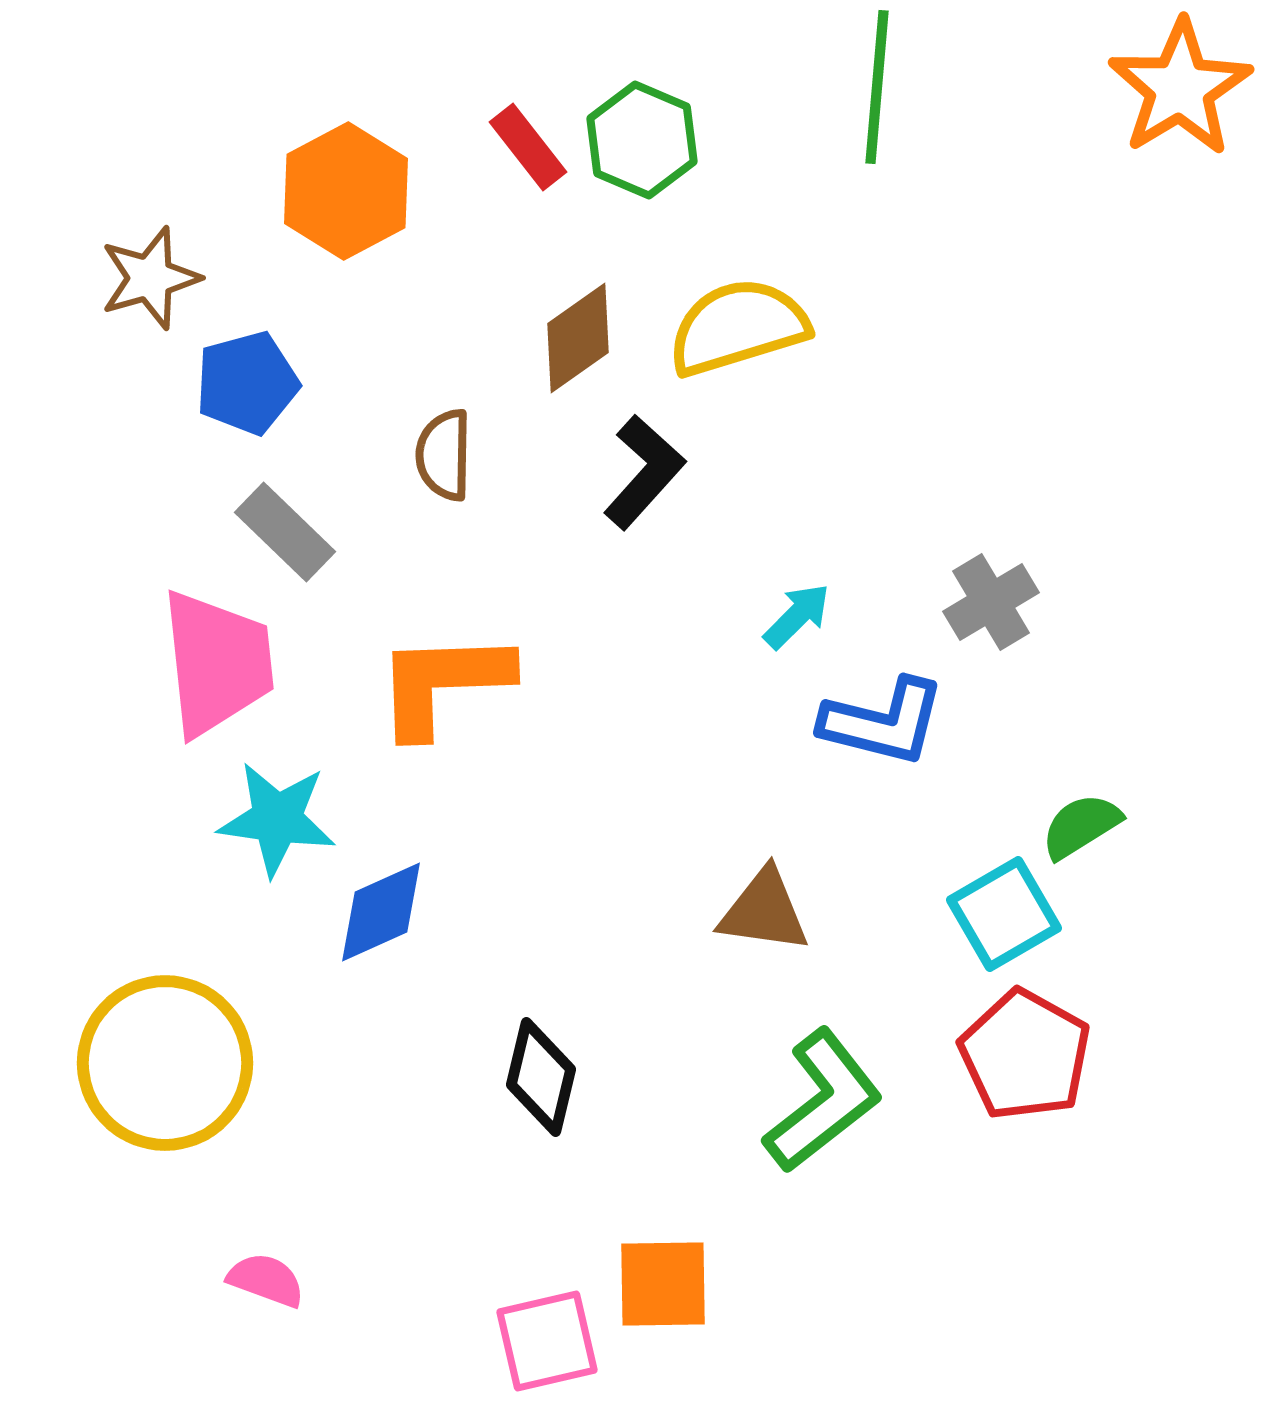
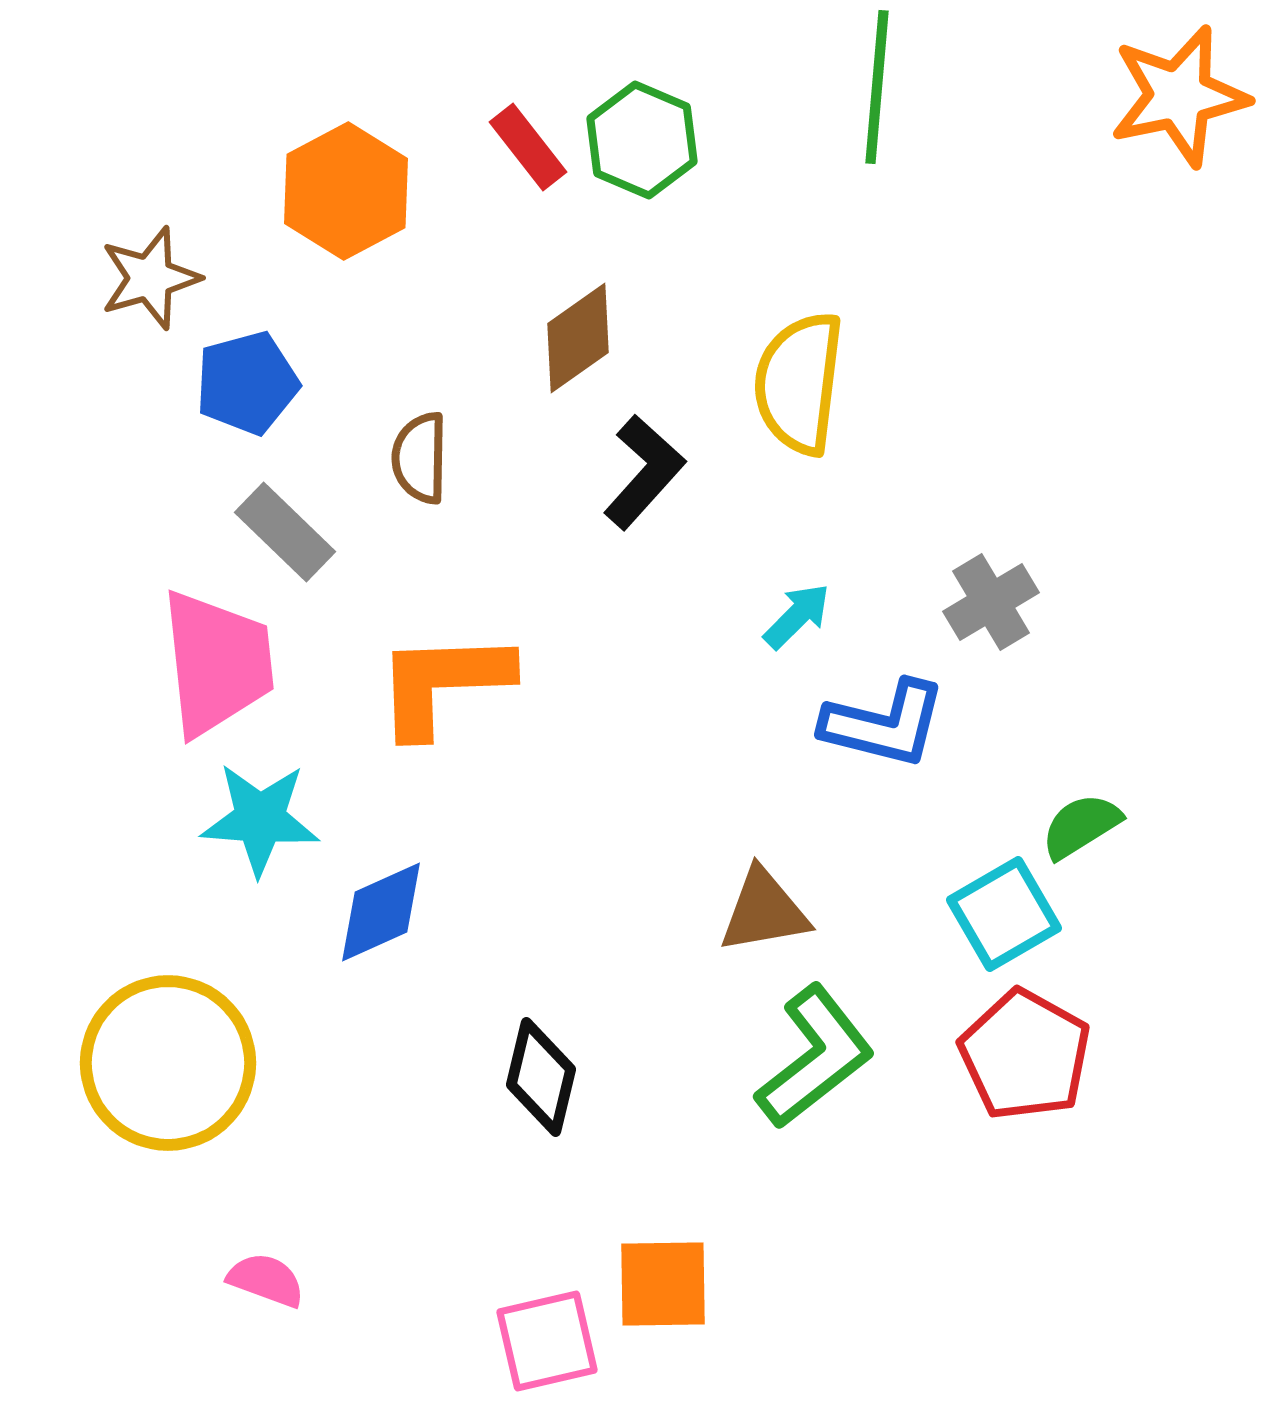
orange star: moved 1 px left, 8 px down; rotated 19 degrees clockwise
yellow semicircle: moved 61 px right, 56 px down; rotated 66 degrees counterclockwise
brown semicircle: moved 24 px left, 3 px down
blue L-shape: moved 1 px right, 2 px down
cyan star: moved 17 px left; rotated 4 degrees counterclockwise
brown triangle: rotated 18 degrees counterclockwise
yellow circle: moved 3 px right
green L-shape: moved 8 px left, 44 px up
